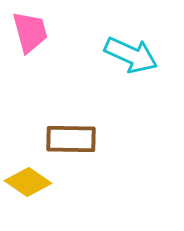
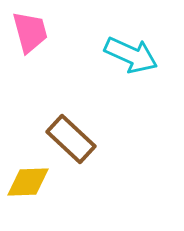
brown rectangle: rotated 42 degrees clockwise
yellow diamond: rotated 36 degrees counterclockwise
